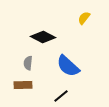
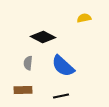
yellow semicircle: rotated 40 degrees clockwise
blue semicircle: moved 5 px left
brown rectangle: moved 5 px down
black line: rotated 28 degrees clockwise
